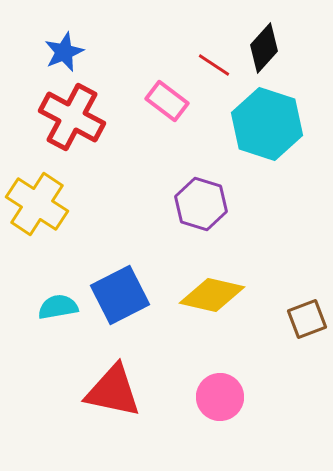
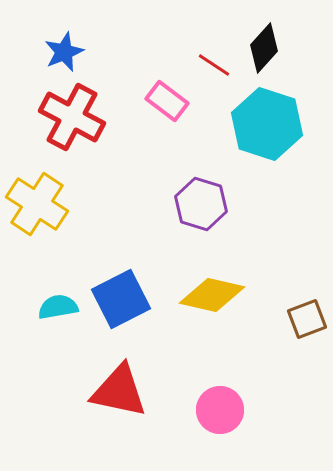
blue square: moved 1 px right, 4 px down
red triangle: moved 6 px right
pink circle: moved 13 px down
